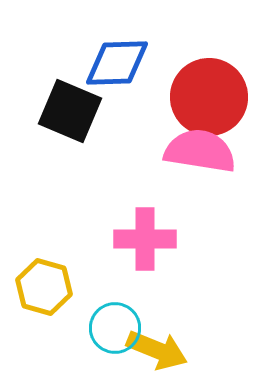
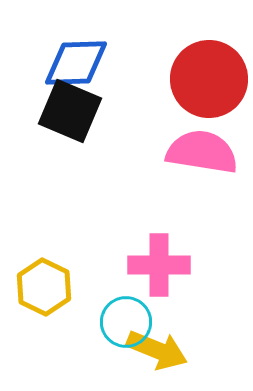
blue diamond: moved 41 px left
red circle: moved 18 px up
pink semicircle: moved 2 px right, 1 px down
pink cross: moved 14 px right, 26 px down
yellow hexagon: rotated 10 degrees clockwise
cyan circle: moved 11 px right, 6 px up
